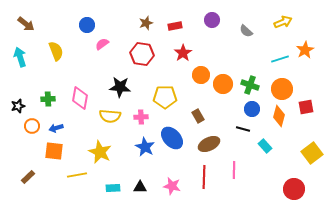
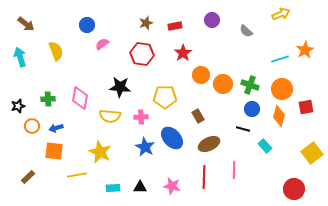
yellow arrow at (283, 22): moved 2 px left, 8 px up
